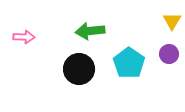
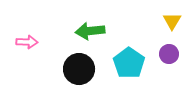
pink arrow: moved 3 px right, 5 px down
